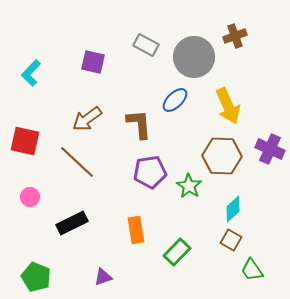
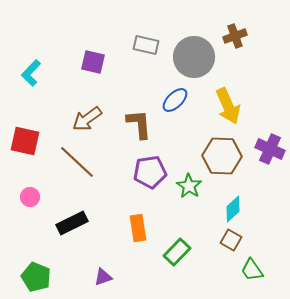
gray rectangle: rotated 15 degrees counterclockwise
orange rectangle: moved 2 px right, 2 px up
